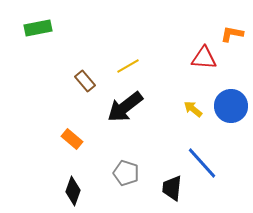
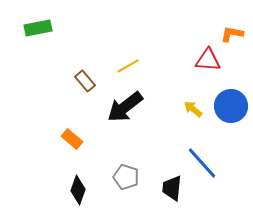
red triangle: moved 4 px right, 2 px down
gray pentagon: moved 4 px down
black diamond: moved 5 px right, 1 px up
